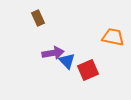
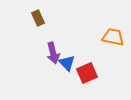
purple arrow: rotated 85 degrees clockwise
blue triangle: moved 2 px down
red square: moved 1 px left, 3 px down
